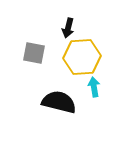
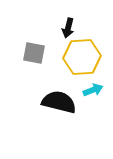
cyan arrow: moved 1 px left, 3 px down; rotated 78 degrees clockwise
